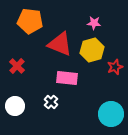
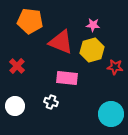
pink star: moved 1 px left, 2 px down
red triangle: moved 1 px right, 2 px up
red star: rotated 28 degrees clockwise
white cross: rotated 24 degrees counterclockwise
